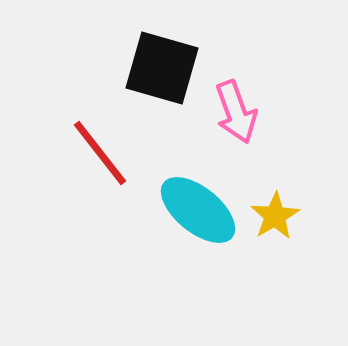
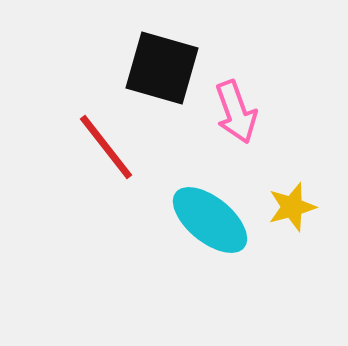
red line: moved 6 px right, 6 px up
cyan ellipse: moved 12 px right, 10 px down
yellow star: moved 17 px right, 9 px up; rotated 15 degrees clockwise
